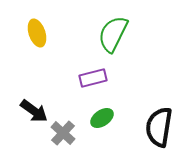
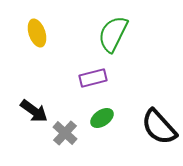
black semicircle: rotated 51 degrees counterclockwise
gray cross: moved 2 px right
